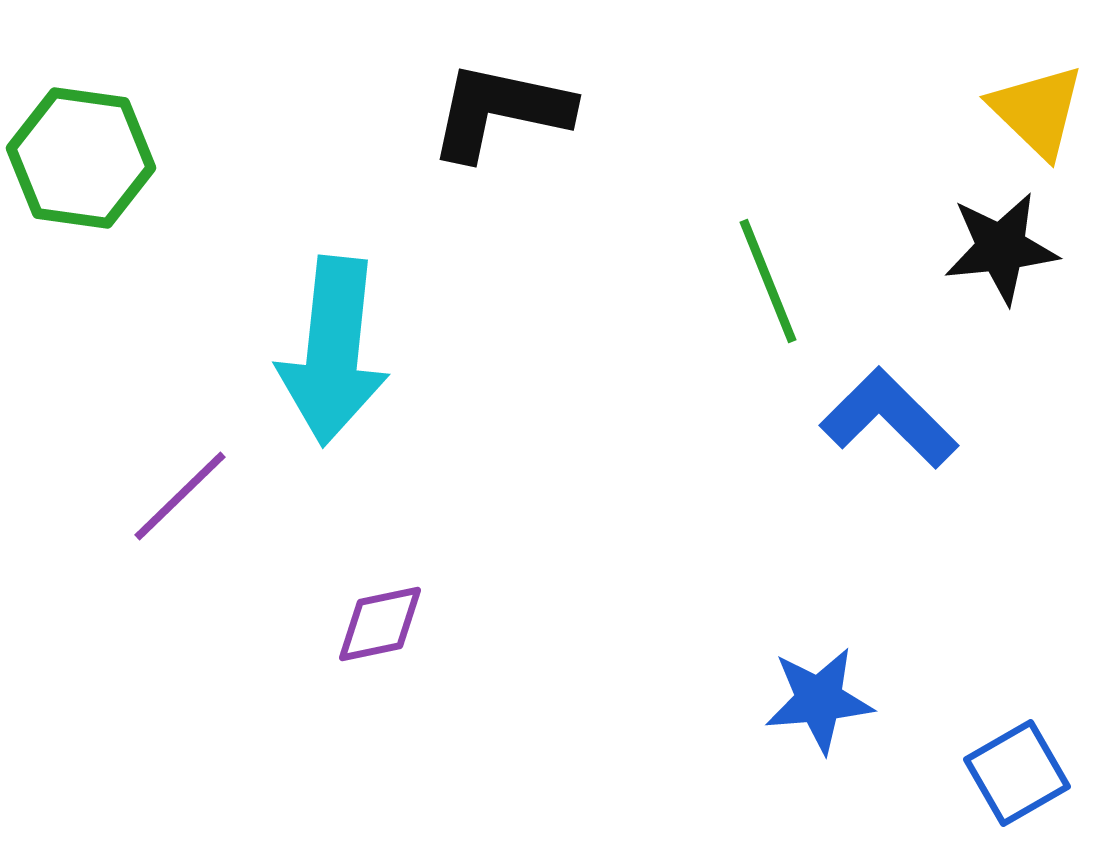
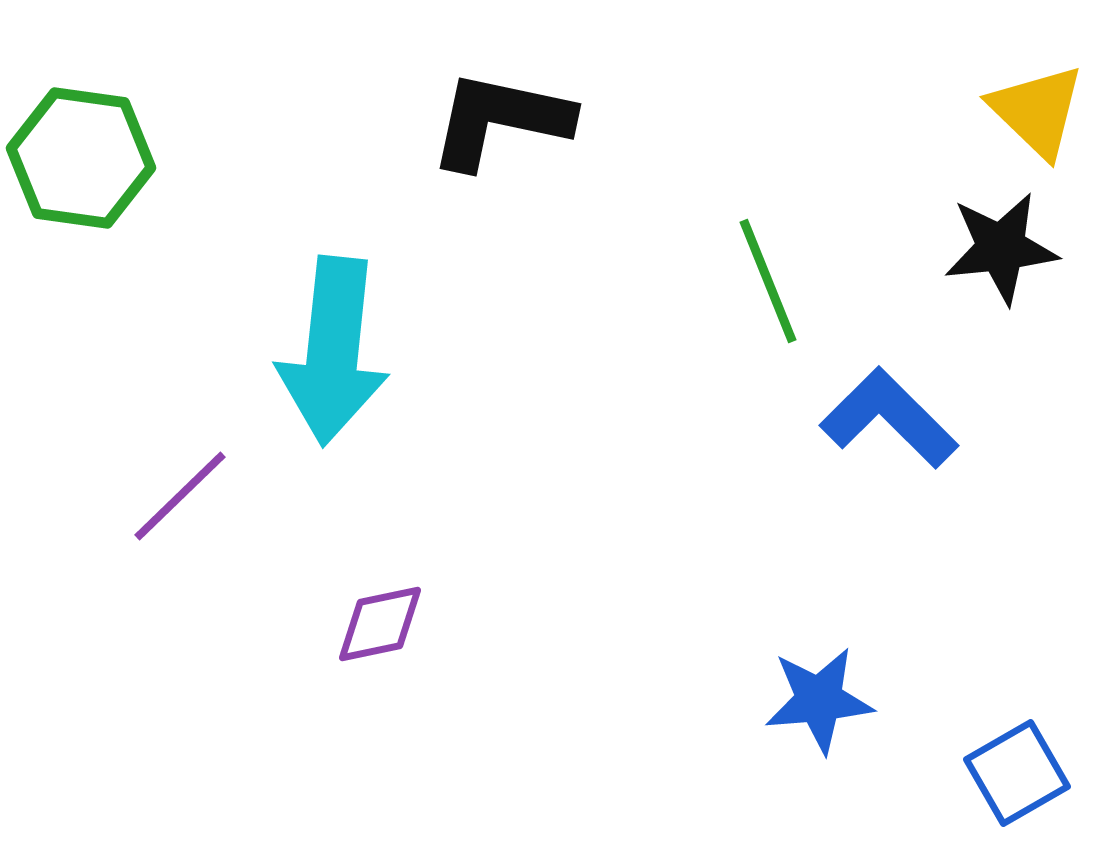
black L-shape: moved 9 px down
